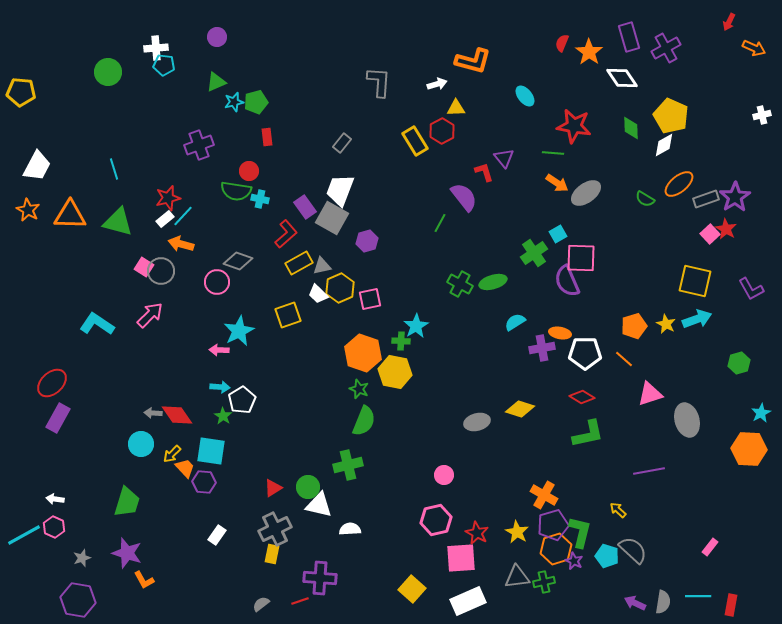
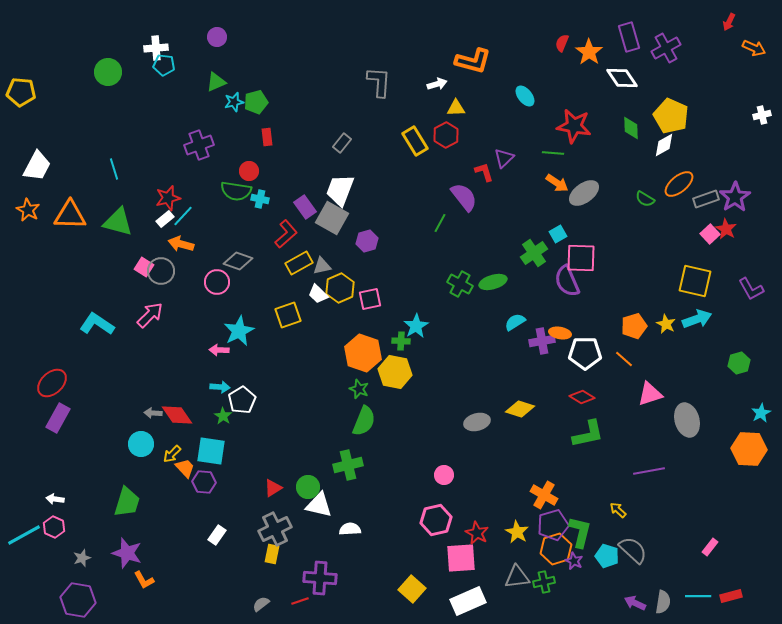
red hexagon at (442, 131): moved 4 px right, 4 px down
purple triangle at (504, 158): rotated 25 degrees clockwise
gray ellipse at (586, 193): moved 2 px left
purple cross at (542, 348): moved 7 px up
red rectangle at (731, 605): moved 9 px up; rotated 65 degrees clockwise
